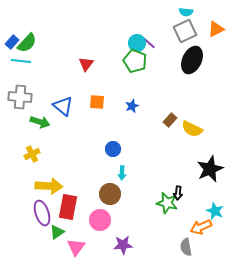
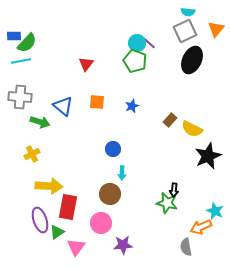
cyan semicircle: moved 2 px right
orange triangle: rotated 24 degrees counterclockwise
blue rectangle: moved 2 px right, 6 px up; rotated 48 degrees clockwise
cyan line: rotated 18 degrees counterclockwise
black star: moved 2 px left, 13 px up
black arrow: moved 4 px left, 3 px up
purple ellipse: moved 2 px left, 7 px down
pink circle: moved 1 px right, 3 px down
